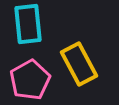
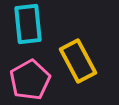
yellow rectangle: moved 1 px left, 3 px up
